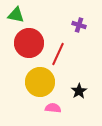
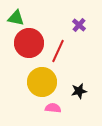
green triangle: moved 3 px down
purple cross: rotated 24 degrees clockwise
red line: moved 3 px up
yellow circle: moved 2 px right
black star: rotated 21 degrees clockwise
